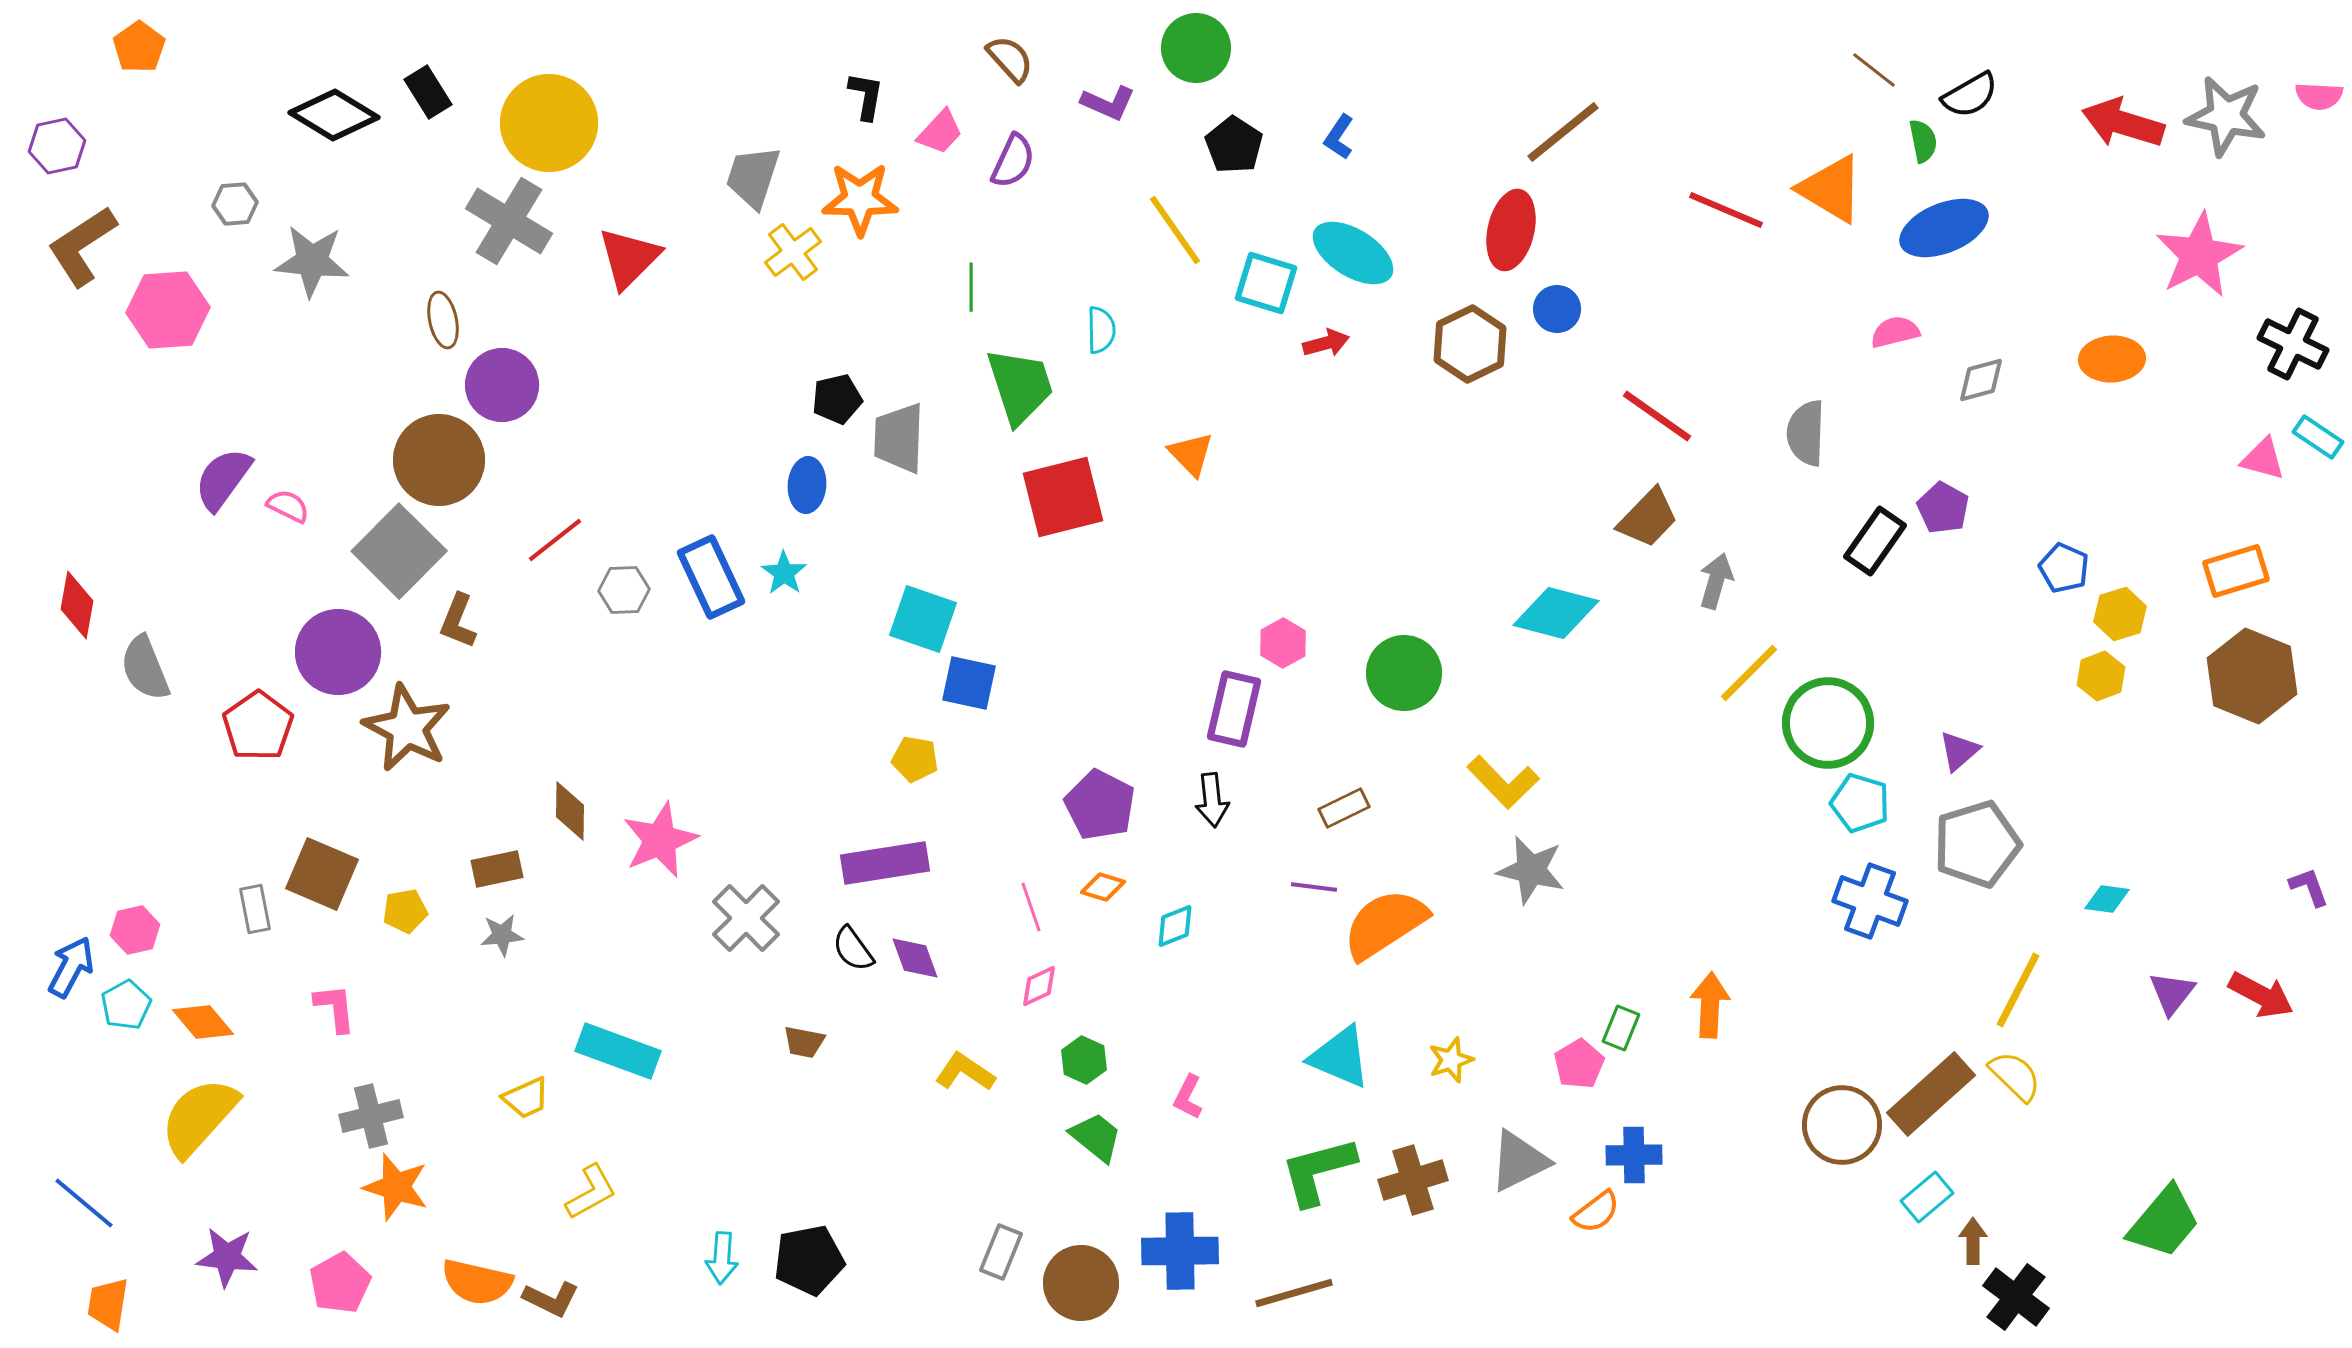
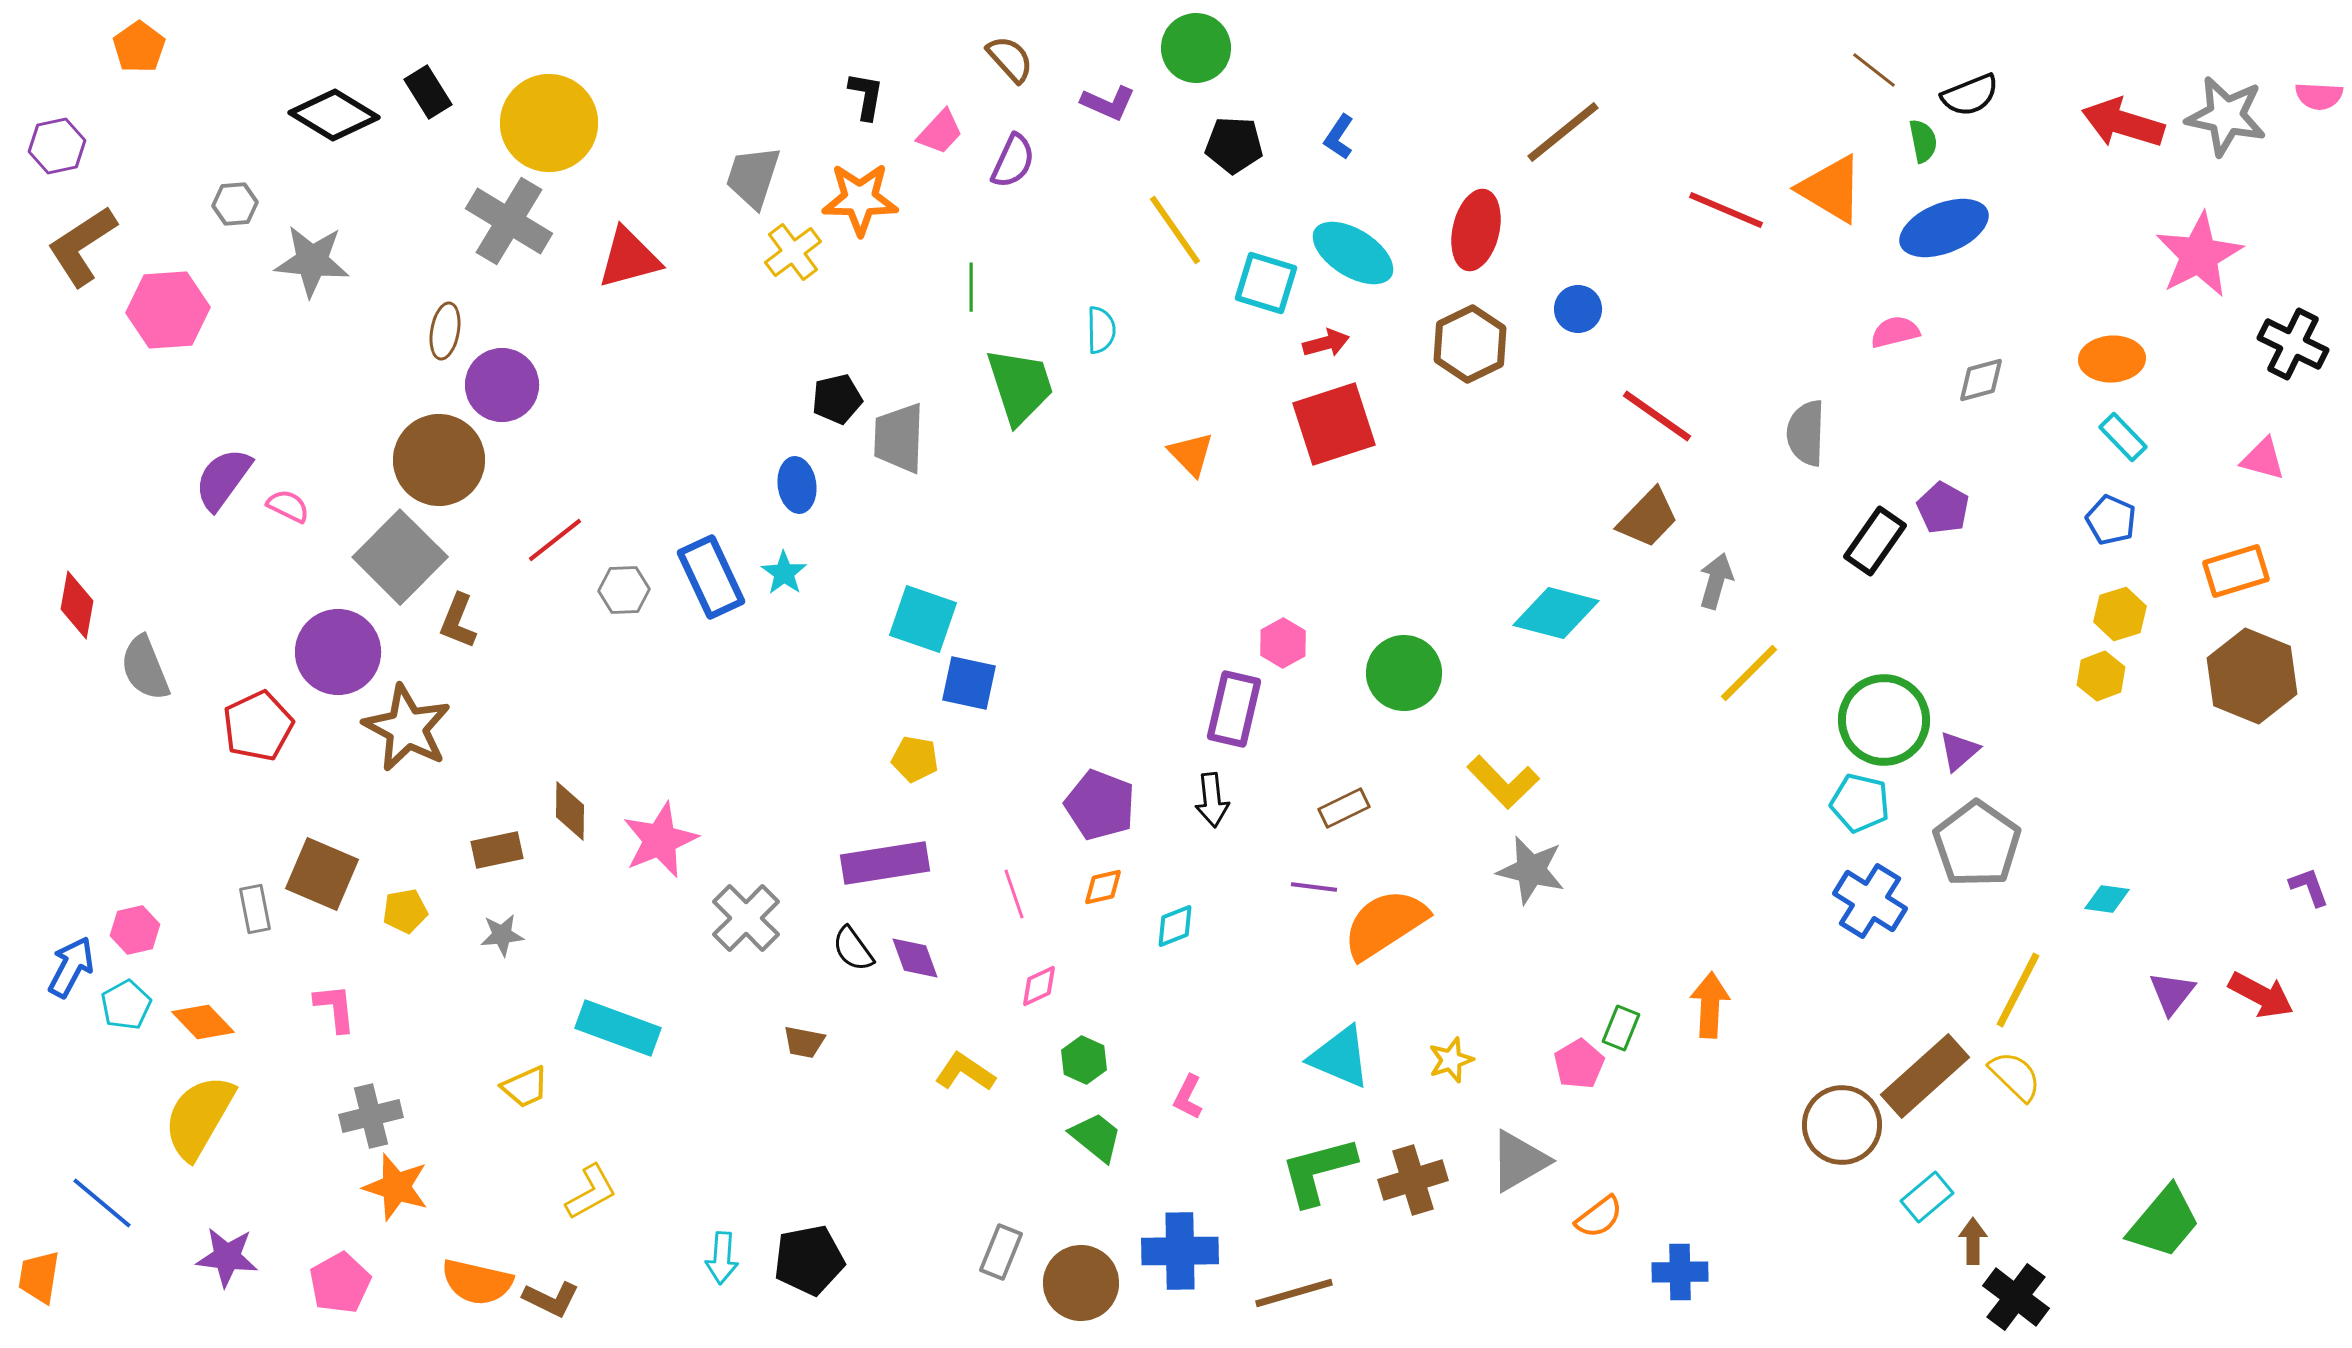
black semicircle at (1970, 95): rotated 8 degrees clockwise
black pentagon at (1234, 145): rotated 30 degrees counterclockwise
red ellipse at (1511, 230): moved 35 px left
red triangle at (629, 258): rotated 30 degrees clockwise
blue circle at (1557, 309): moved 21 px right
brown ellipse at (443, 320): moved 2 px right, 11 px down; rotated 22 degrees clockwise
cyan rectangle at (2318, 437): moved 195 px left; rotated 12 degrees clockwise
blue ellipse at (807, 485): moved 10 px left; rotated 12 degrees counterclockwise
red square at (1063, 497): moved 271 px right, 73 px up; rotated 4 degrees counterclockwise
gray square at (399, 551): moved 1 px right, 6 px down
blue pentagon at (2064, 568): moved 47 px right, 48 px up
green circle at (1828, 723): moved 56 px right, 3 px up
red pentagon at (258, 726): rotated 10 degrees clockwise
cyan pentagon at (1860, 803): rotated 4 degrees counterclockwise
purple pentagon at (1100, 805): rotated 6 degrees counterclockwise
gray pentagon at (1977, 844): rotated 20 degrees counterclockwise
brown rectangle at (497, 869): moved 19 px up
orange diamond at (1103, 887): rotated 30 degrees counterclockwise
blue cross at (1870, 901): rotated 12 degrees clockwise
pink line at (1031, 907): moved 17 px left, 13 px up
orange diamond at (203, 1022): rotated 4 degrees counterclockwise
cyan rectangle at (618, 1051): moved 23 px up
brown rectangle at (1931, 1094): moved 6 px left, 18 px up
yellow trapezoid at (526, 1098): moved 1 px left, 11 px up
yellow semicircle at (199, 1117): rotated 12 degrees counterclockwise
blue cross at (1634, 1155): moved 46 px right, 117 px down
gray triangle at (1519, 1161): rotated 4 degrees counterclockwise
blue line at (84, 1203): moved 18 px right
orange semicircle at (1596, 1212): moved 3 px right, 5 px down
orange trapezoid at (108, 1304): moved 69 px left, 27 px up
